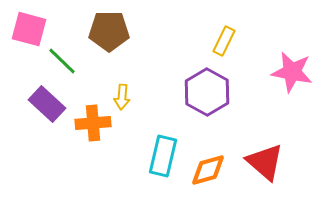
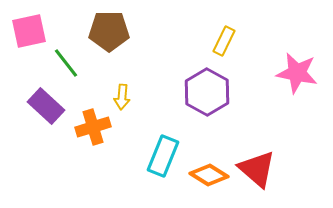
pink square: moved 2 px down; rotated 27 degrees counterclockwise
green line: moved 4 px right, 2 px down; rotated 8 degrees clockwise
pink star: moved 5 px right, 1 px down
purple rectangle: moved 1 px left, 2 px down
orange cross: moved 4 px down; rotated 12 degrees counterclockwise
cyan rectangle: rotated 9 degrees clockwise
red triangle: moved 8 px left, 7 px down
orange diamond: moved 1 px right, 5 px down; rotated 48 degrees clockwise
